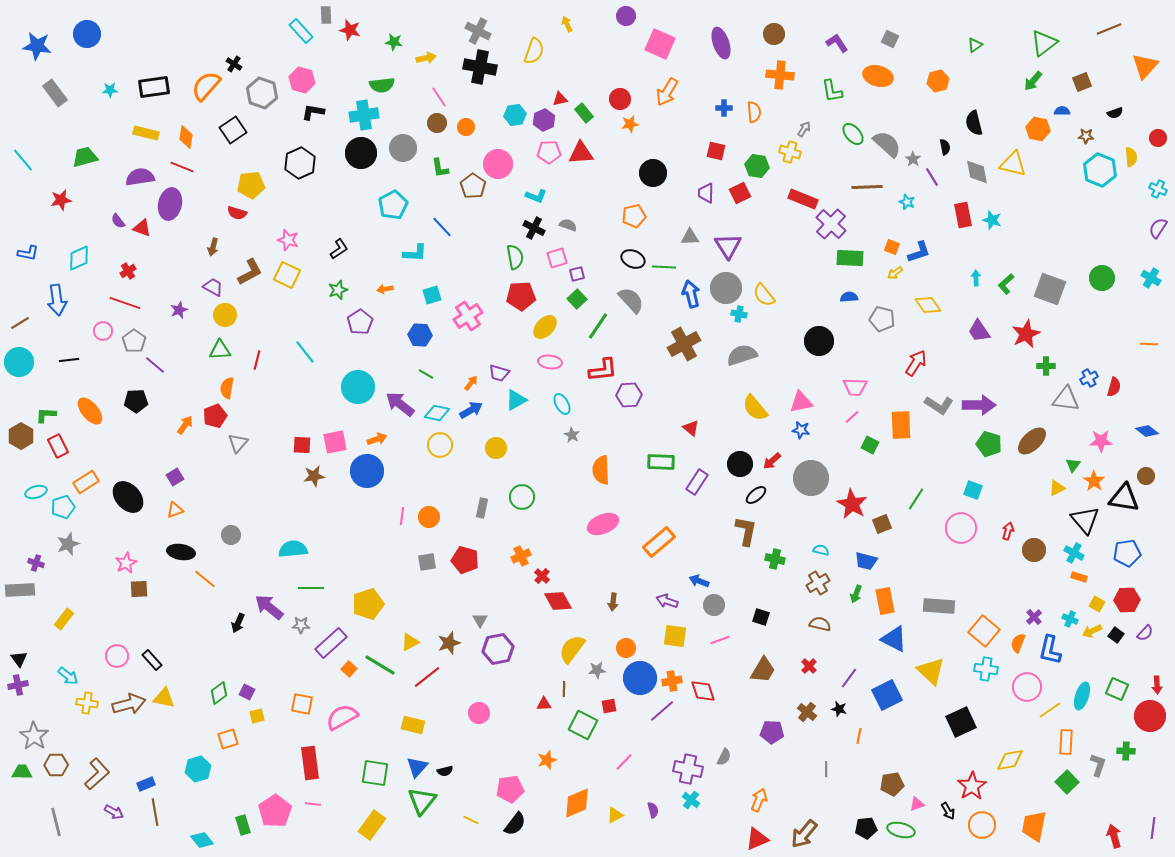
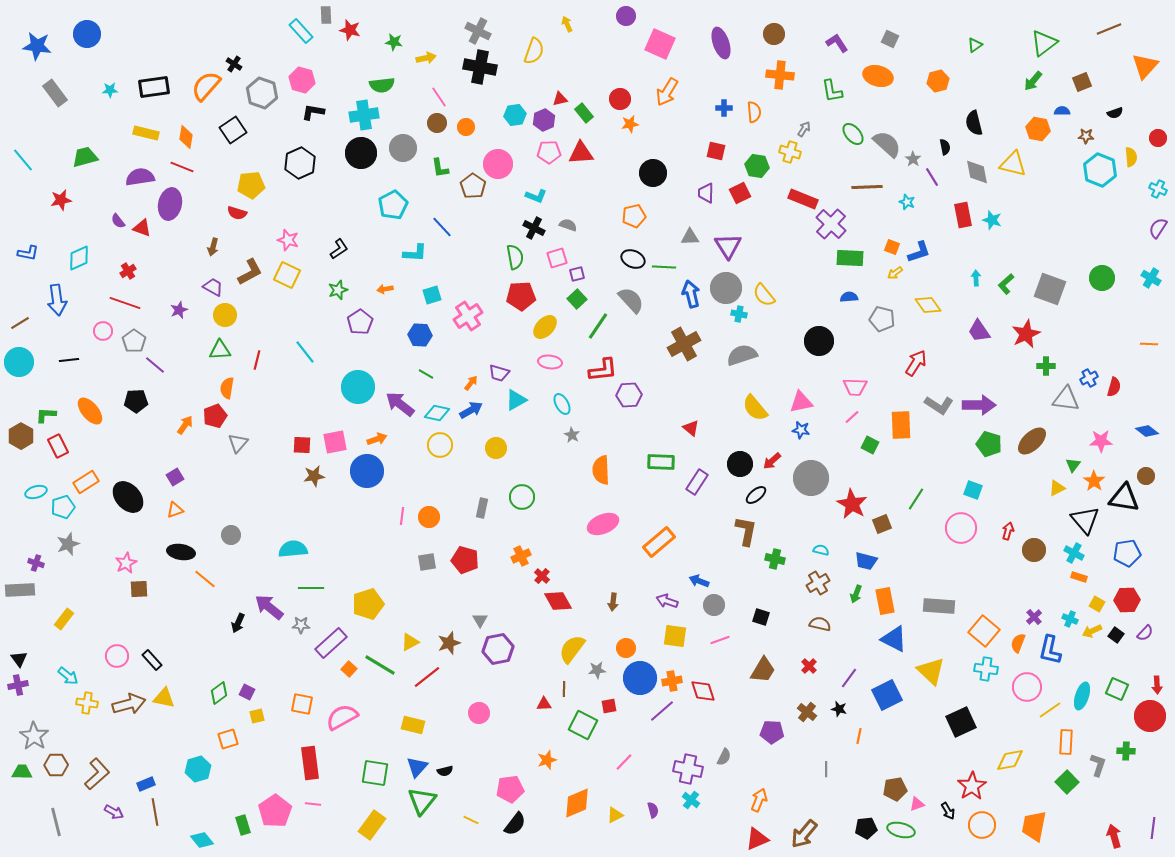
brown pentagon at (892, 784): moved 3 px right, 5 px down
